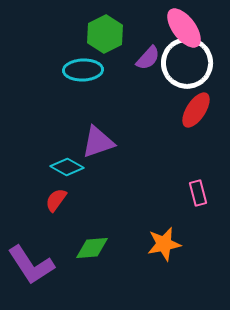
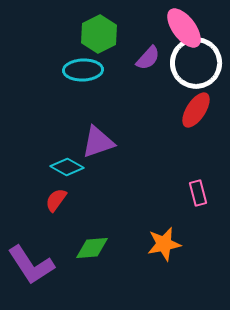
green hexagon: moved 6 px left
white circle: moved 9 px right
